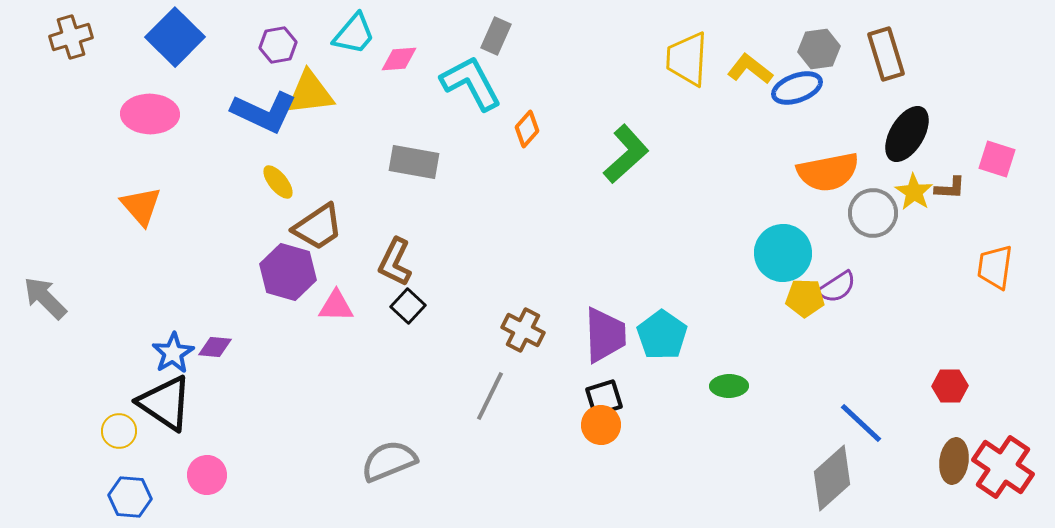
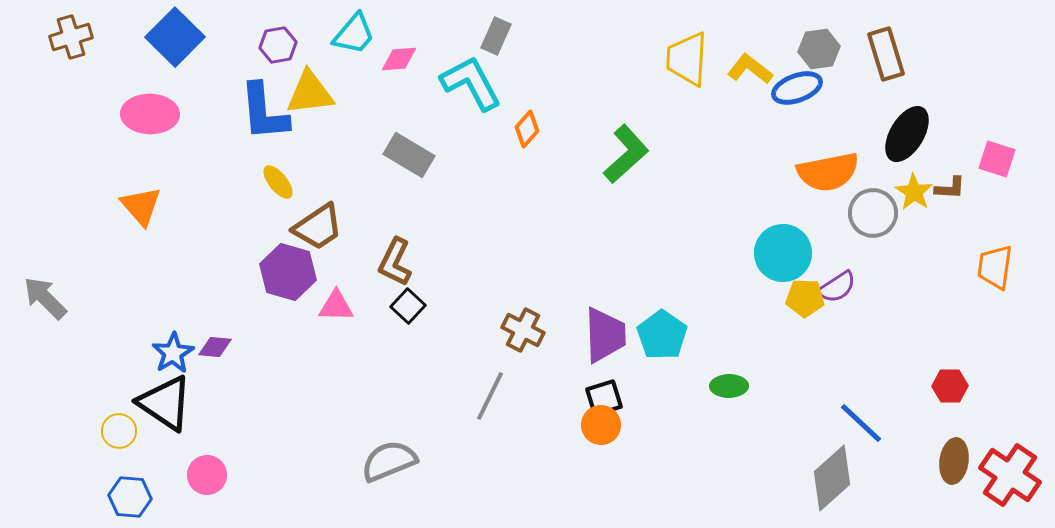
blue L-shape at (264, 112): rotated 60 degrees clockwise
gray rectangle at (414, 162): moved 5 px left, 7 px up; rotated 21 degrees clockwise
red cross at (1003, 467): moved 7 px right, 8 px down
